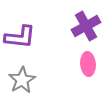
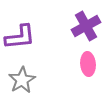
purple L-shape: rotated 12 degrees counterclockwise
